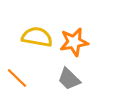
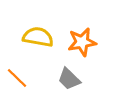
yellow semicircle: moved 1 px right
orange star: moved 8 px right
